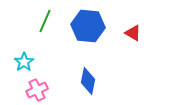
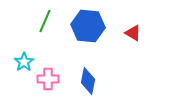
pink cross: moved 11 px right, 11 px up; rotated 25 degrees clockwise
